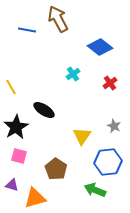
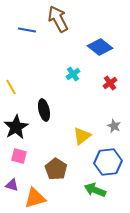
black ellipse: rotated 45 degrees clockwise
yellow triangle: rotated 18 degrees clockwise
